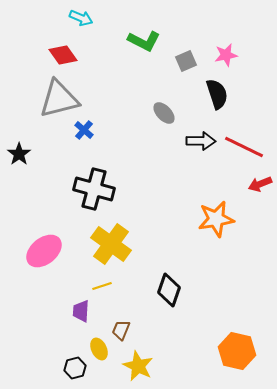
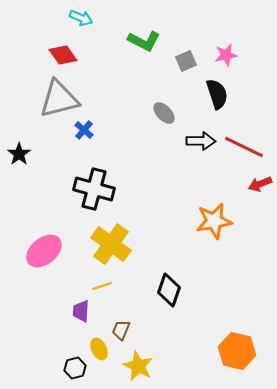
orange star: moved 2 px left, 2 px down
